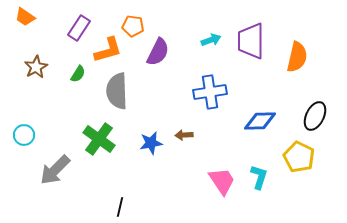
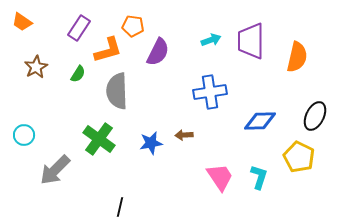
orange trapezoid: moved 3 px left, 5 px down
pink trapezoid: moved 2 px left, 4 px up
